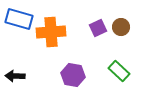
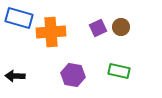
blue rectangle: moved 1 px up
green rectangle: rotated 30 degrees counterclockwise
